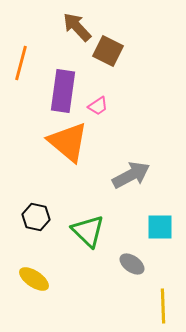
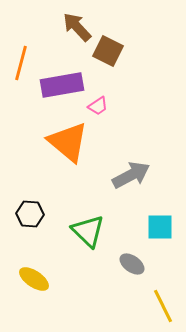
purple rectangle: moved 1 px left, 6 px up; rotated 72 degrees clockwise
black hexagon: moved 6 px left, 3 px up; rotated 8 degrees counterclockwise
yellow line: rotated 24 degrees counterclockwise
